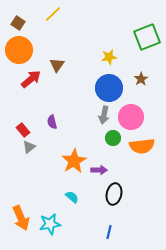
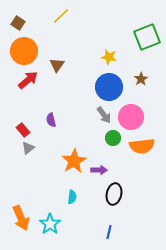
yellow line: moved 8 px right, 2 px down
orange circle: moved 5 px right, 1 px down
yellow star: rotated 21 degrees clockwise
red arrow: moved 3 px left, 1 px down
blue circle: moved 1 px up
gray arrow: rotated 48 degrees counterclockwise
purple semicircle: moved 1 px left, 2 px up
gray triangle: moved 1 px left, 1 px down
cyan semicircle: rotated 56 degrees clockwise
cyan star: rotated 25 degrees counterclockwise
